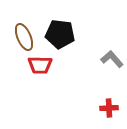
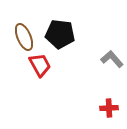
red trapezoid: rotated 120 degrees counterclockwise
